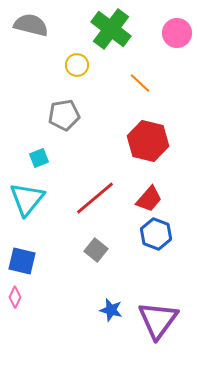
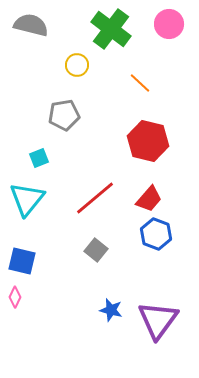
pink circle: moved 8 px left, 9 px up
